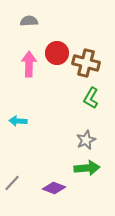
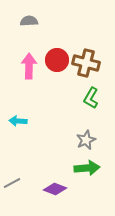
red circle: moved 7 px down
pink arrow: moved 2 px down
gray line: rotated 18 degrees clockwise
purple diamond: moved 1 px right, 1 px down
